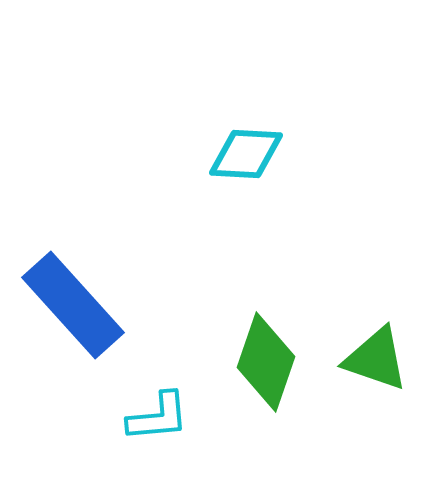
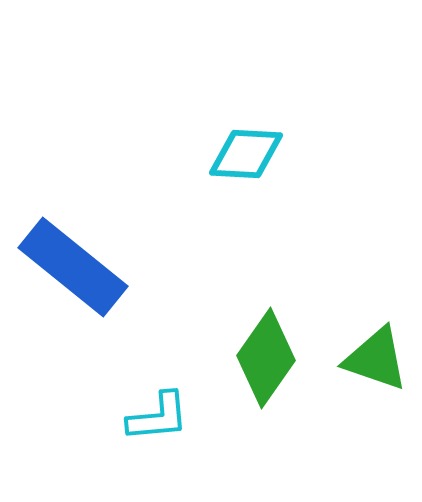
blue rectangle: moved 38 px up; rotated 9 degrees counterclockwise
green diamond: moved 4 px up; rotated 16 degrees clockwise
